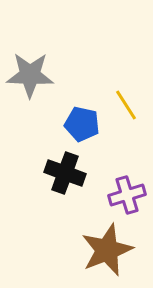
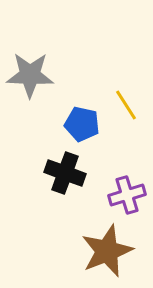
brown star: moved 1 px down
